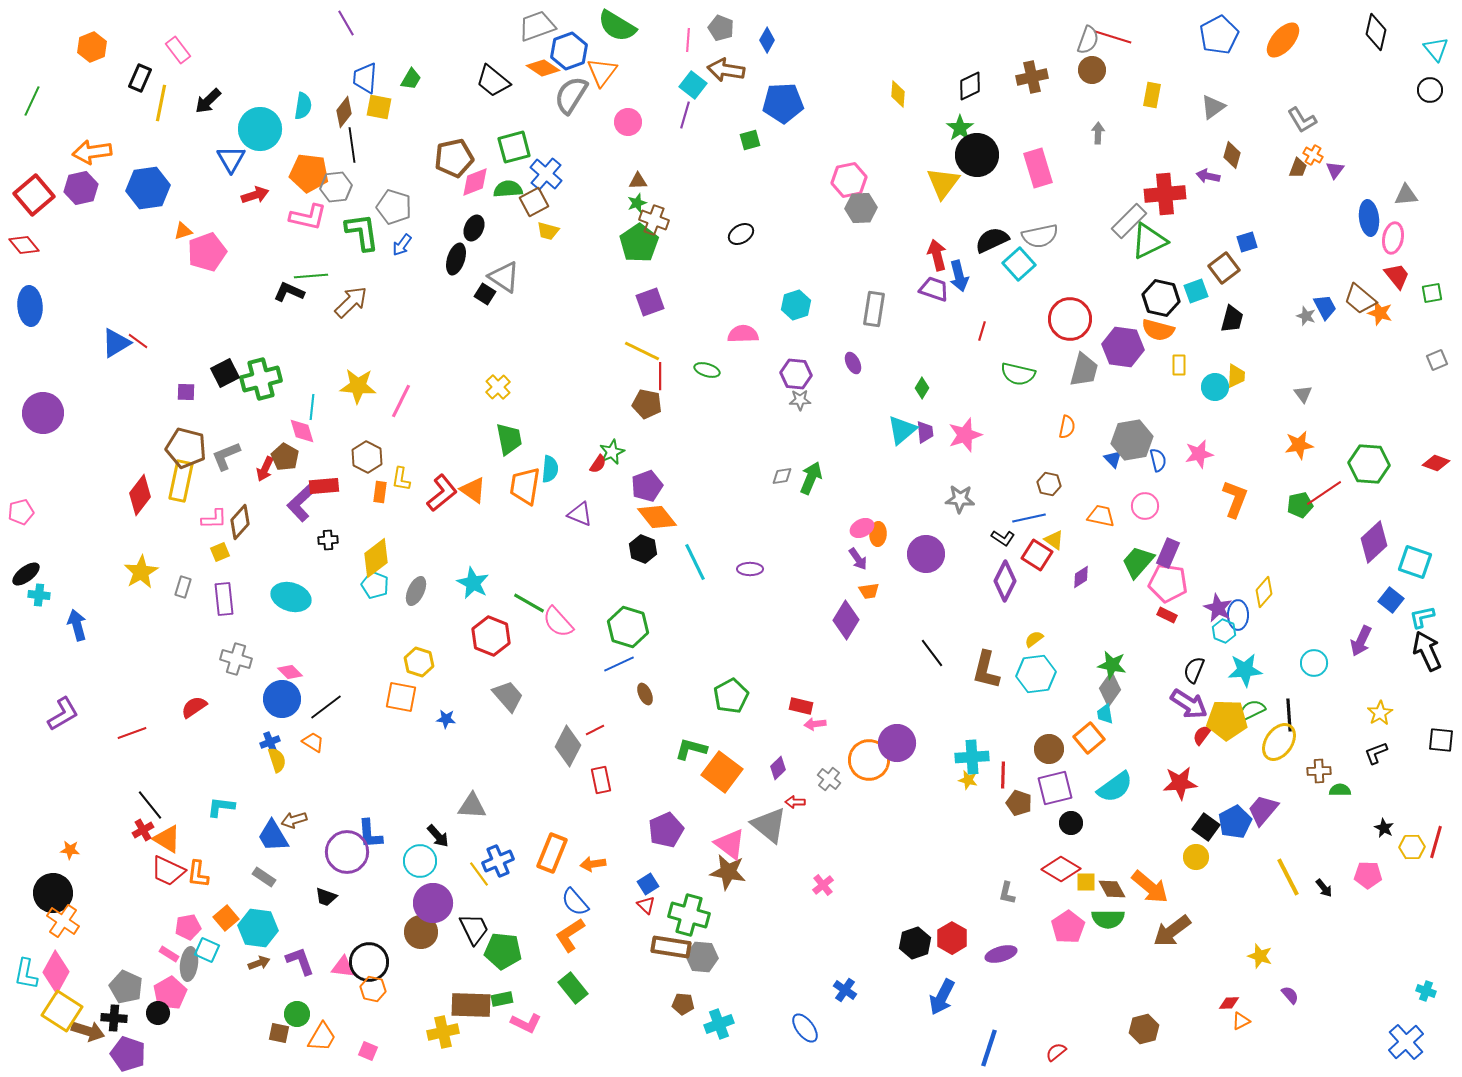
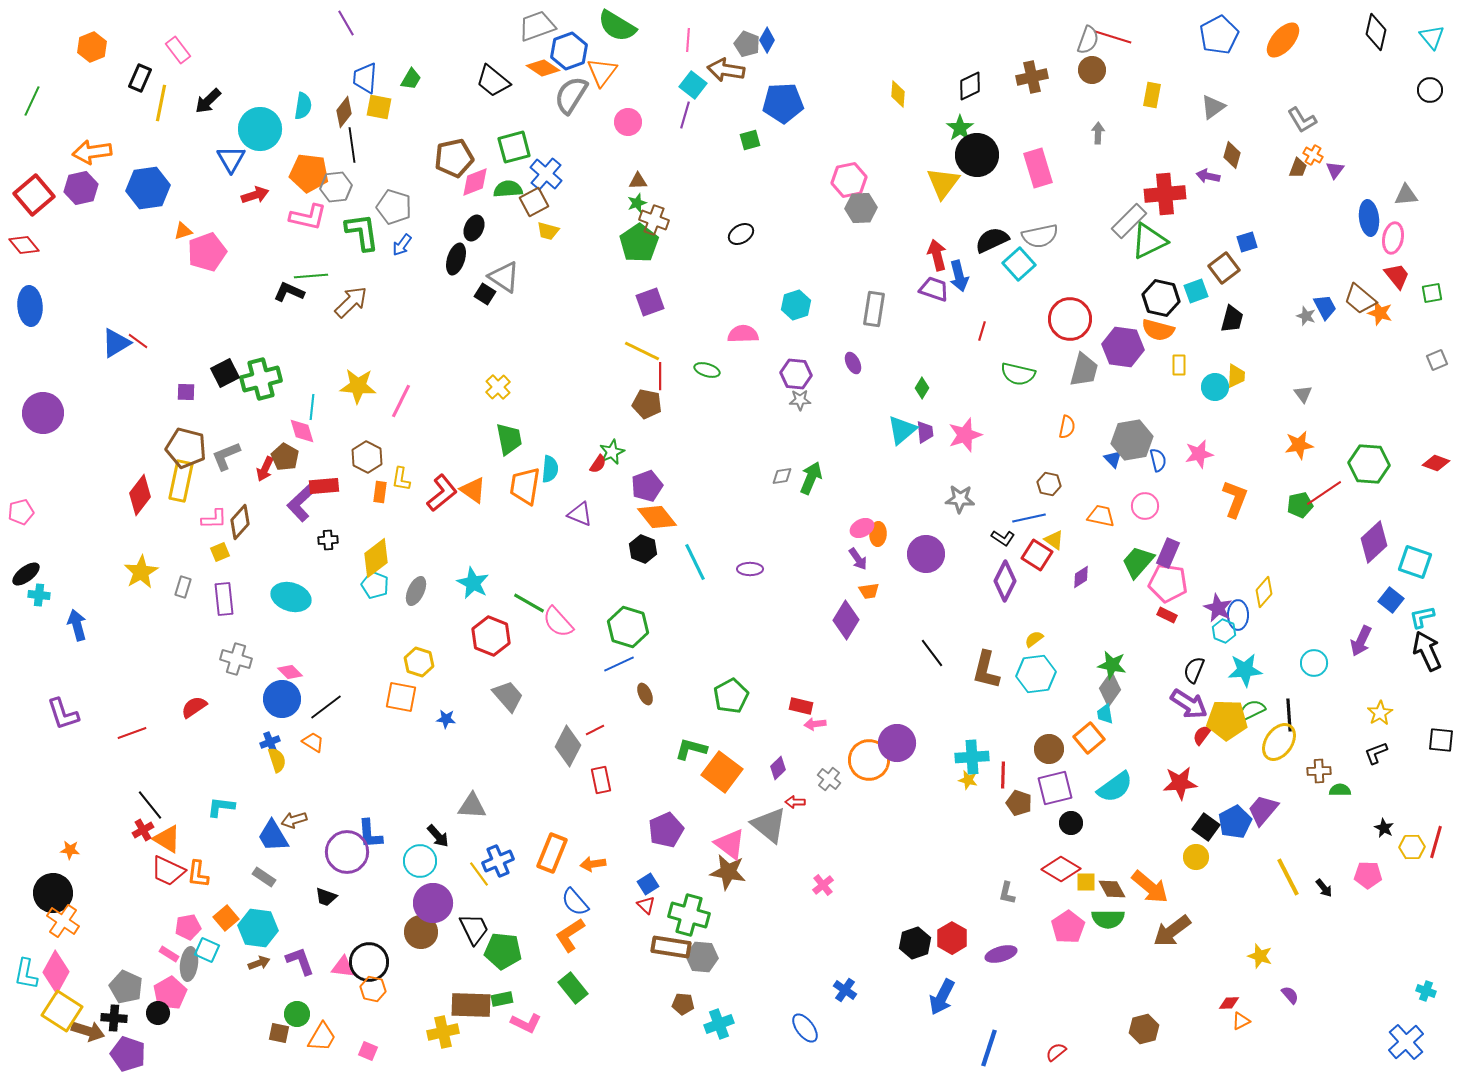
gray pentagon at (721, 28): moved 26 px right, 16 px down
cyan triangle at (1436, 49): moved 4 px left, 12 px up
purple L-shape at (63, 714): rotated 102 degrees clockwise
